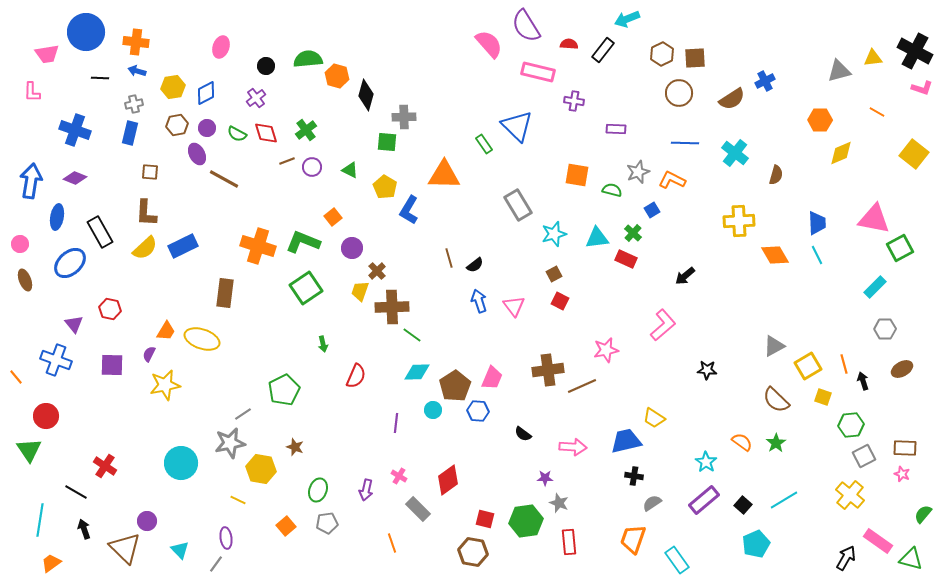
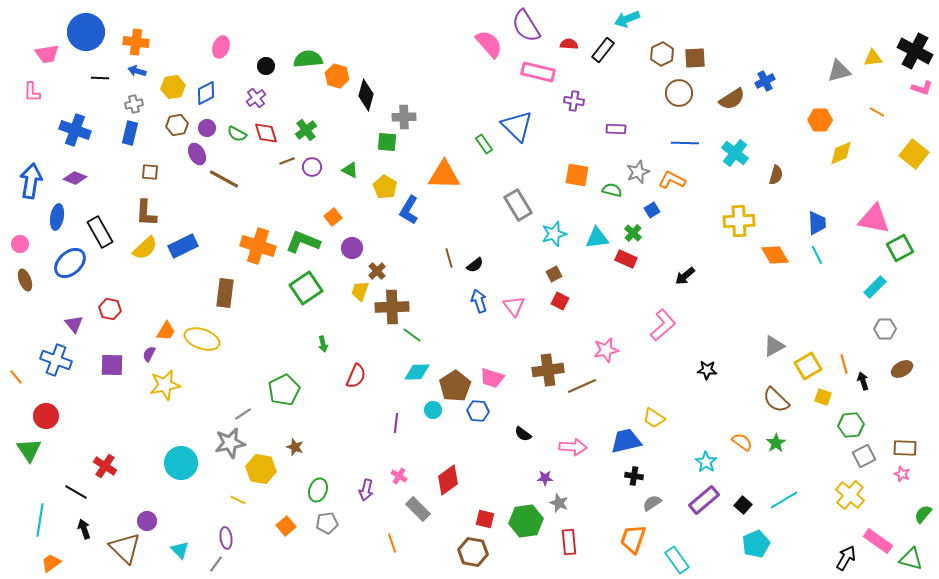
pink trapezoid at (492, 378): rotated 85 degrees clockwise
